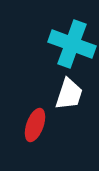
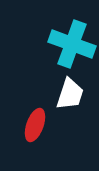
white trapezoid: moved 1 px right
